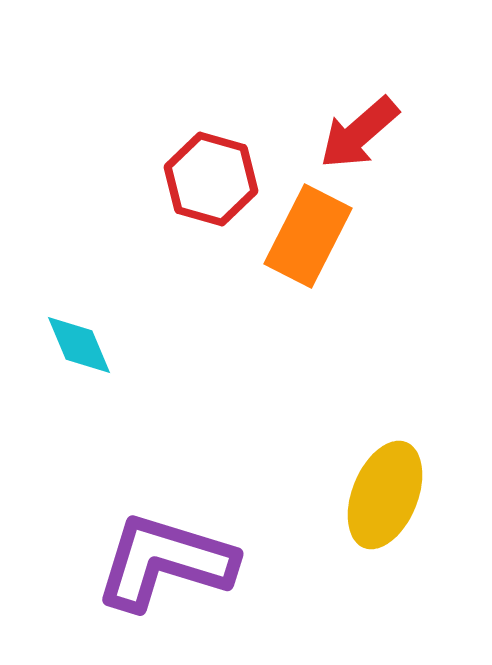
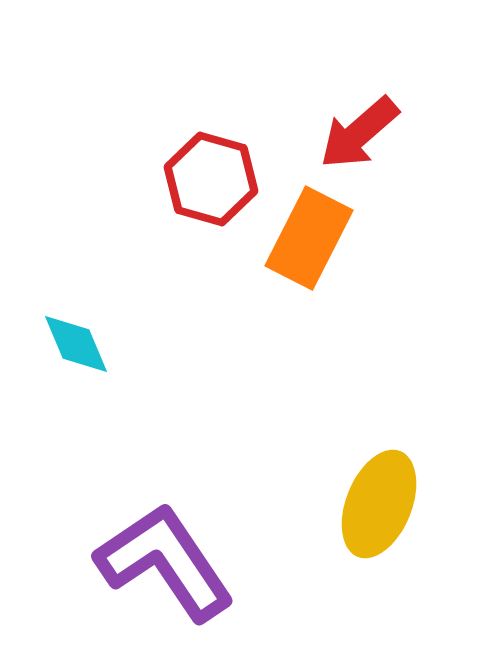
orange rectangle: moved 1 px right, 2 px down
cyan diamond: moved 3 px left, 1 px up
yellow ellipse: moved 6 px left, 9 px down
purple L-shape: rotated 39 degrees clockwise
